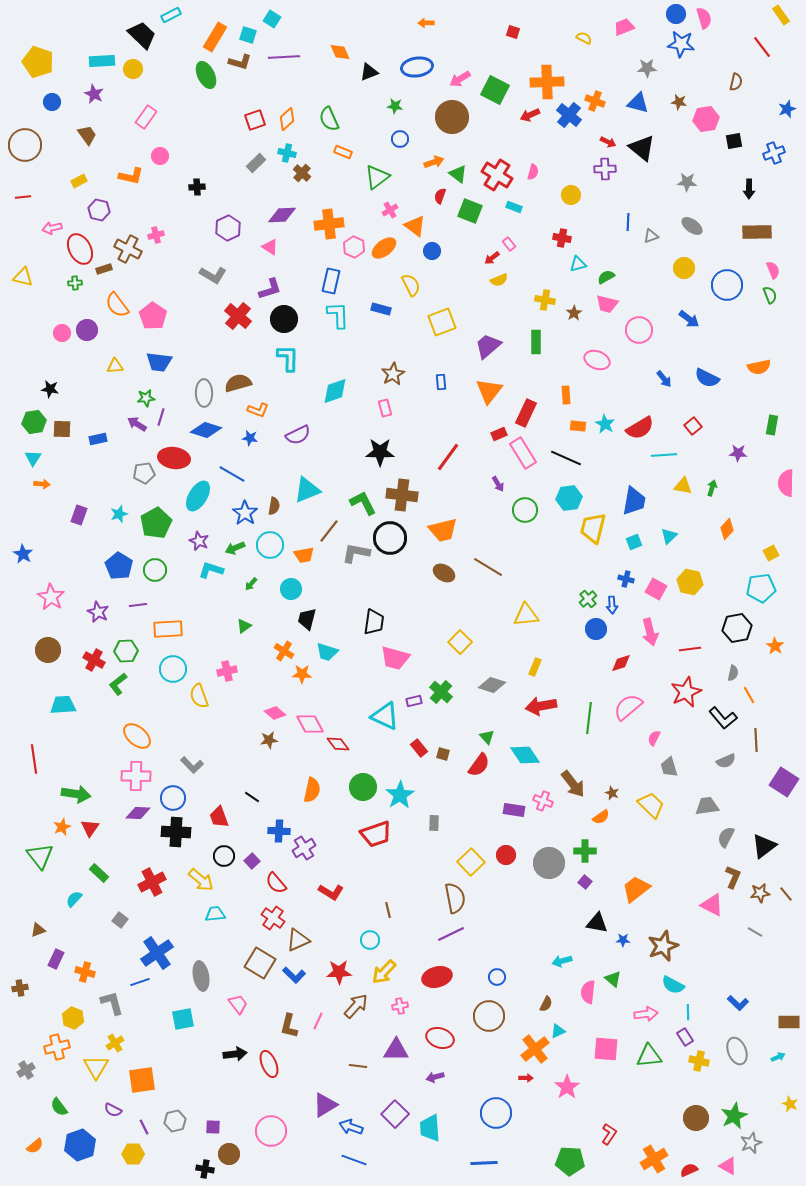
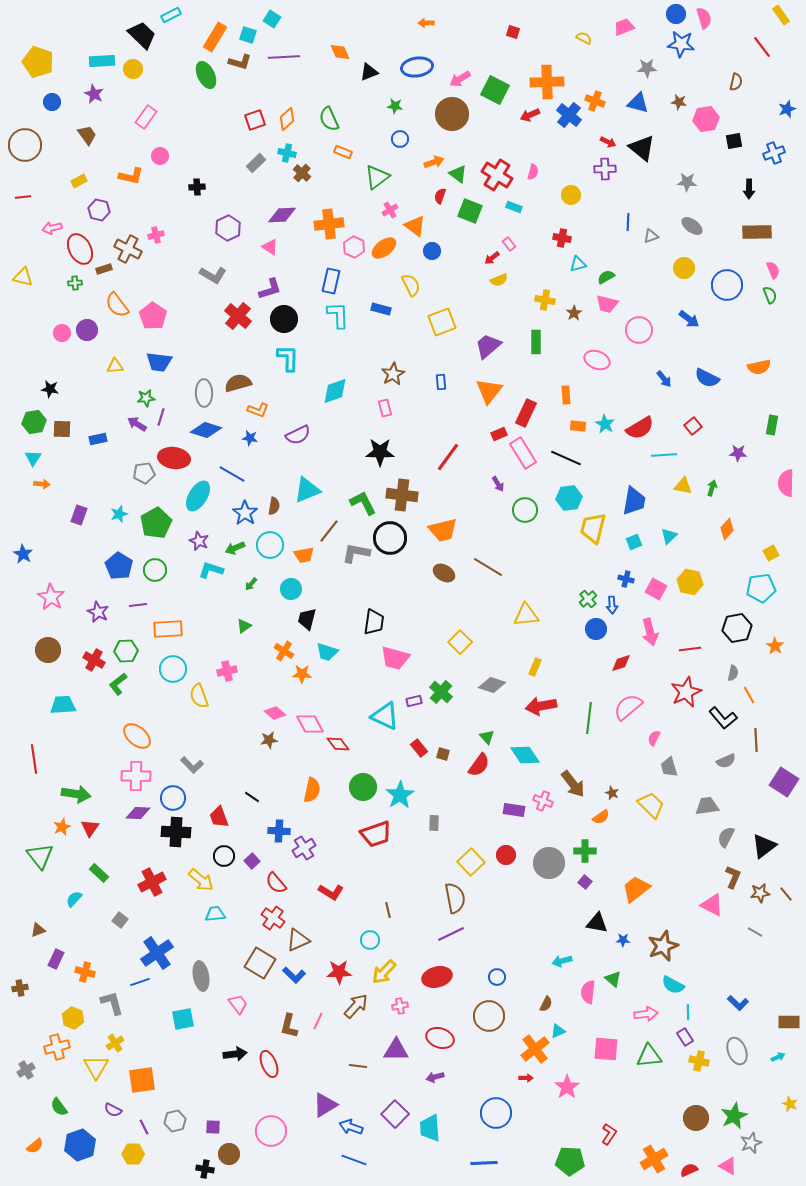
brown circle at (452, 117): moved 3 px up
